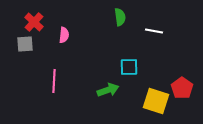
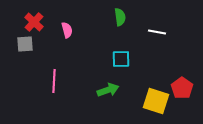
white line: moved 3 px right, 1 px down
pink semicircle: moved 3 px right, 5 px up; rotated 21 degrees counterclockwise
cyan square: moved 8 px left, 8 px up
